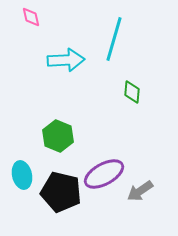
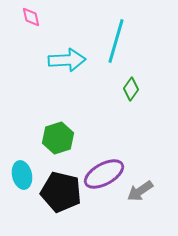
cyan line: moved 2 px right, 2 px down
cyan arrow: moved 1 px right
green diamond: moved 1 px left, 3 px up; rotated 30 degrees clockwise
green hexagon: moved 2 px down; rotated 20 degrees clockwise
